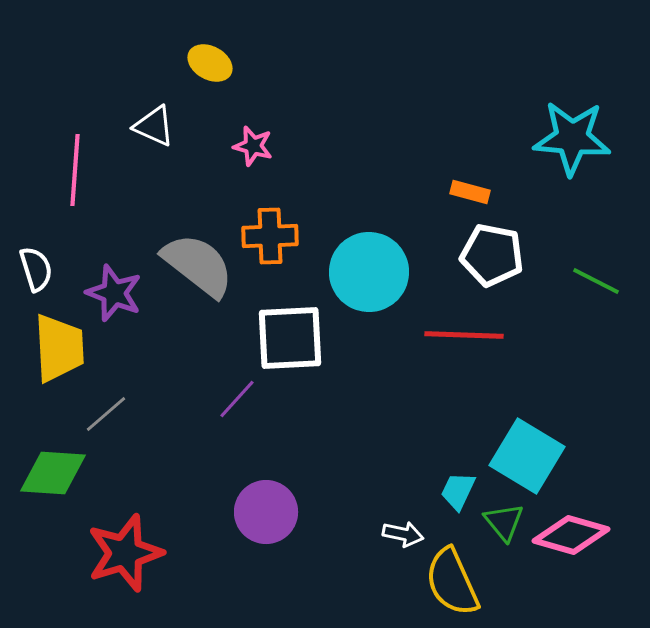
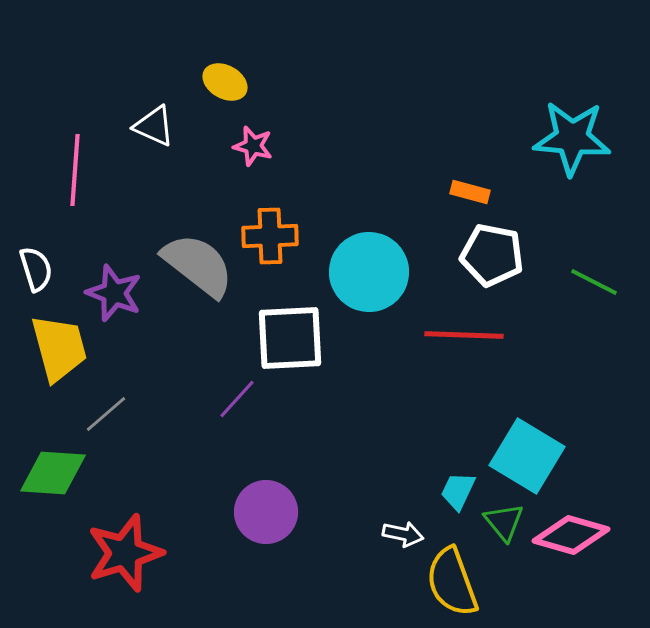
yellow ellipse: moved 15 px right, 19 px down
green line: moved 2 px left, 1 px down
yellow trapezoid: rotated 12 degrees counterclockwise
yellow semicircle: rotated 4 degrees clockwise
